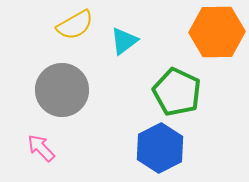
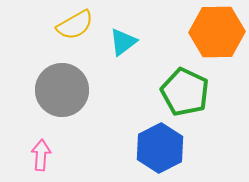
cyan triangle: moved 1 px left, 1 px down
green pentagon: moved 8 px right
pink arrow: moved 7 px down; rotated 48 degrees clockwise
